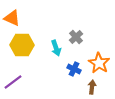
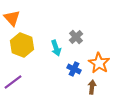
orange triangle: rotated 24 degrees clockwise
yellow hexagon: rotated 20 degrees clockwise
